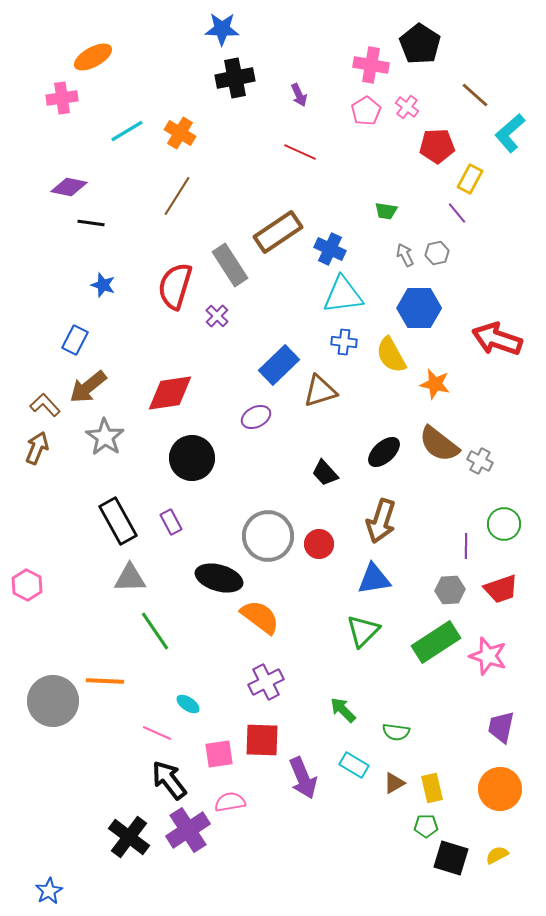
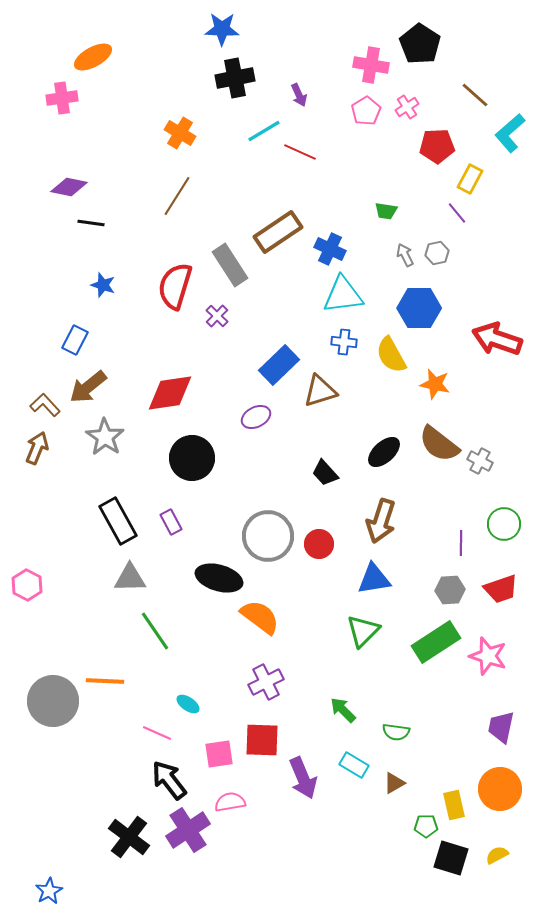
pink cross at (407, 107): rotated 20 degrees clockwise
cyan line at (127, 131): moved 137 px right
purple line at (466, 546): moved 5 px left, 3 px up
yellow rectangle at (432, 788): moved 22 px right, 17 px down
